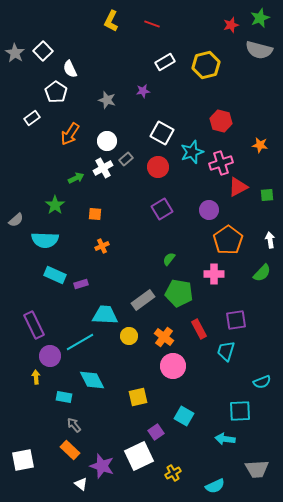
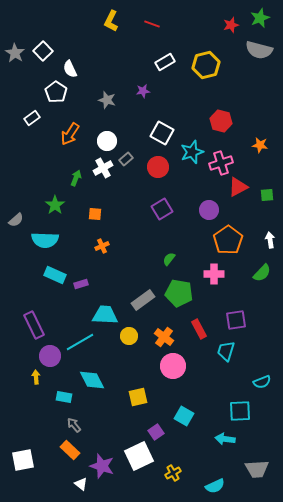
green arrow at (76, 178): rotated 42 degrees counterclockwise
